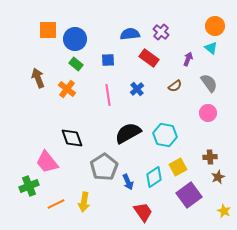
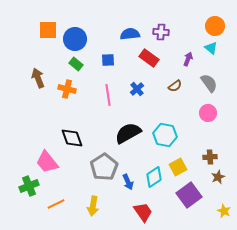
purple cross: rotated 35 degrees counterclockwise
orange cross: rotated 24 degrees counterclockwise
yellow arrow: moved 9 px right, 4 px down
